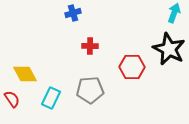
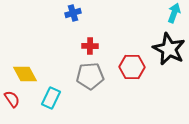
gray pentagon: moved 14 px up
